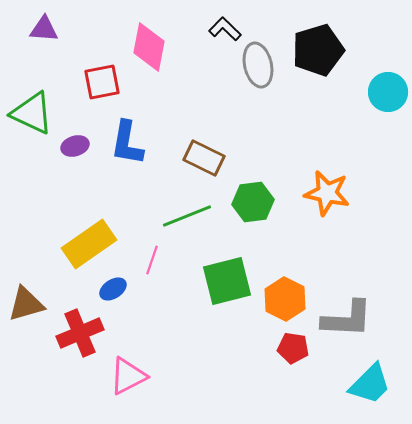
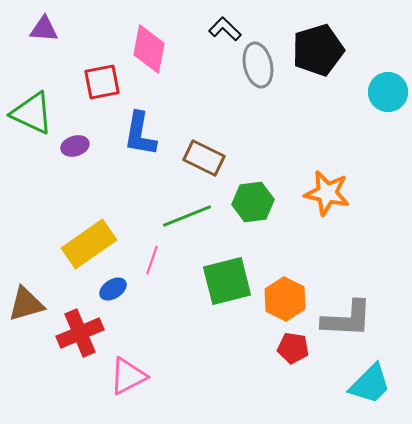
pink diamond: moved 2 px down
blue L-shape: moved 13 px right, 9 px up
